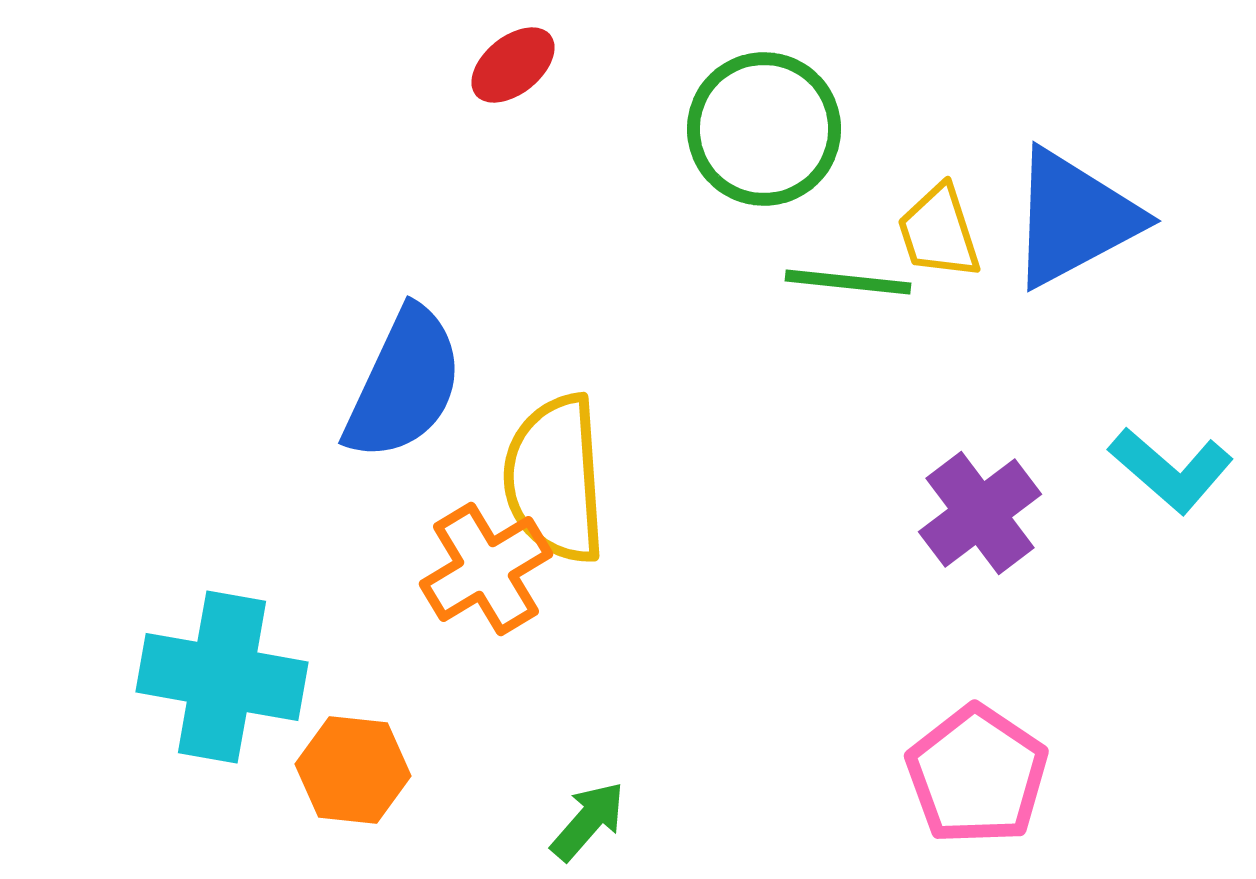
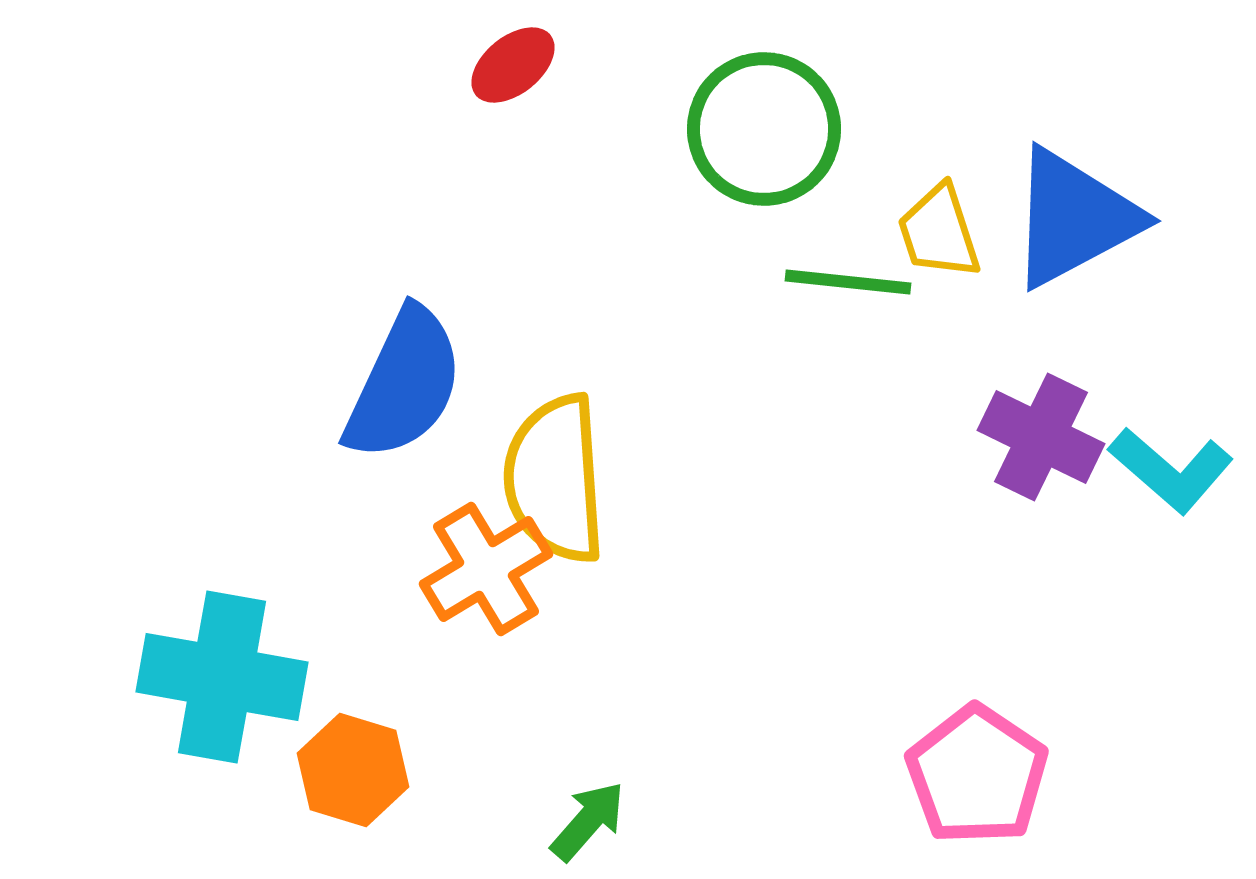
purple cross: moved 61 px right, 76 px up; rotated 27 degrees counterclockwise
orange hexagon: rotated 11 degrees clockwise
